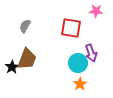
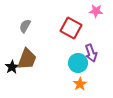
red square: rotated 20 degrees clockwise
